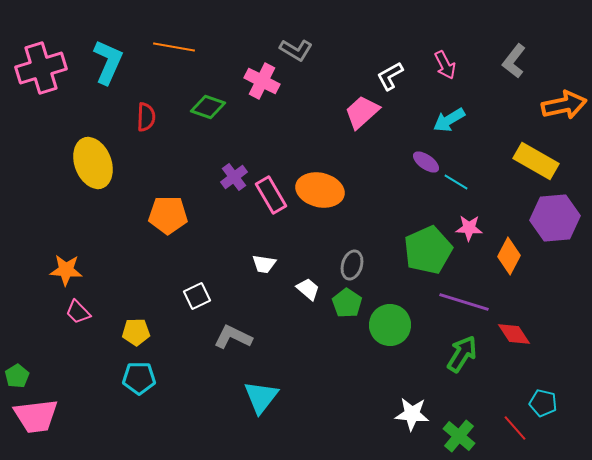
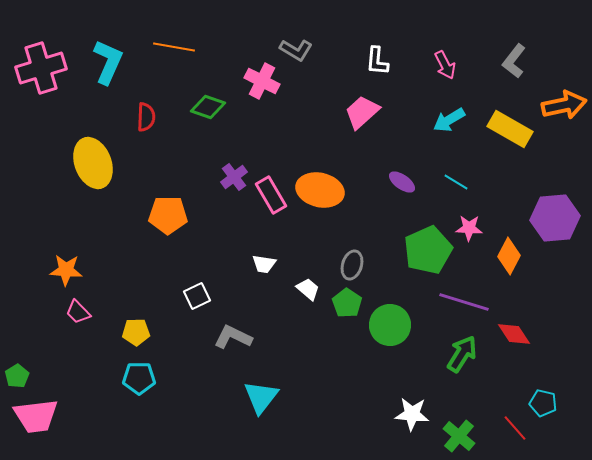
white L-shape at (390, 76): moved 13 px left, 15 px up; rotated 56 degrees counterclockwise
yellow rectangle at (536, 161): moved 26 px left, 32 px up
purple ellipse at (426, 162): moved 24 px left, 20 px down
